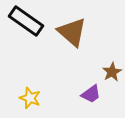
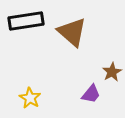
black rectangle: rotated 44 degrees counterclockwise
purple trapezoid: rotated 15 degrees counterclockwise
yellow star: rotated 10 degrees clockwise
